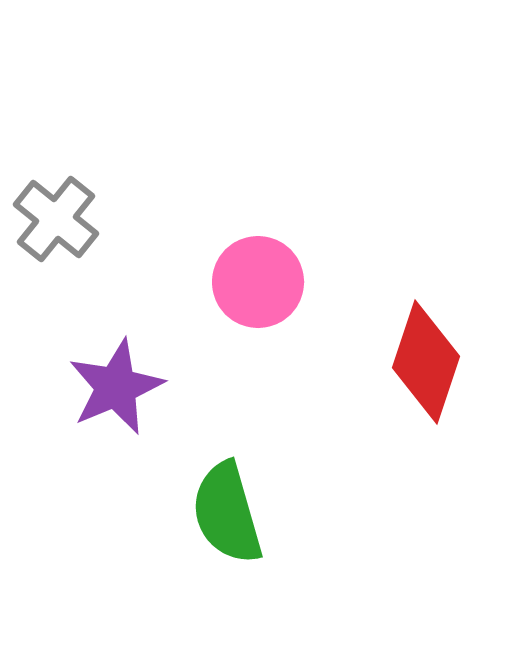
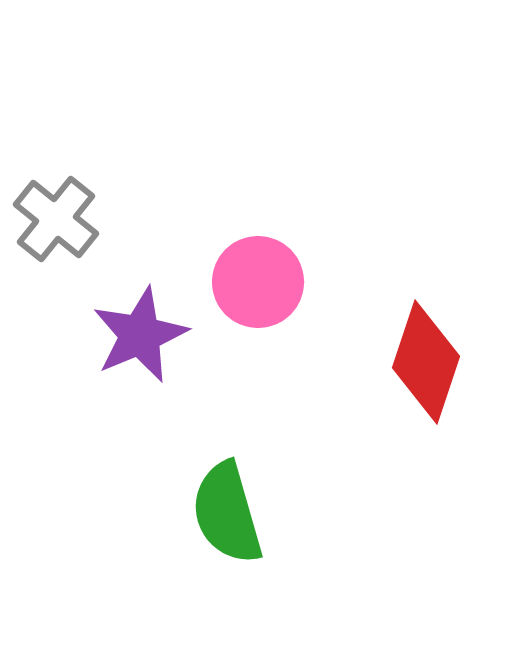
purple star: moved 24 px right, 52 px up
